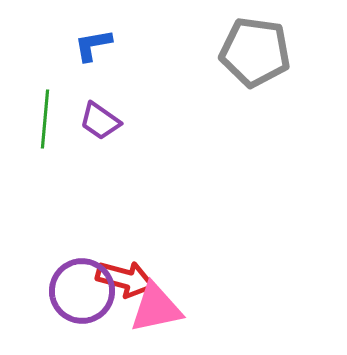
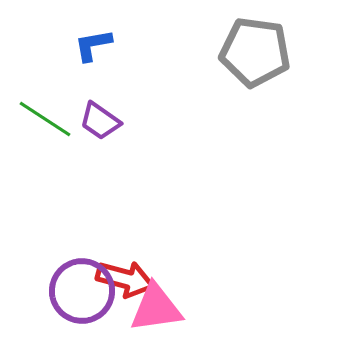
green line: rotated 62 degrees counterclockwise
pink triangle: rotated 4 degrees clockwise
